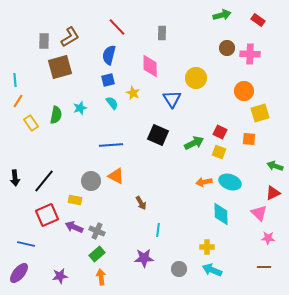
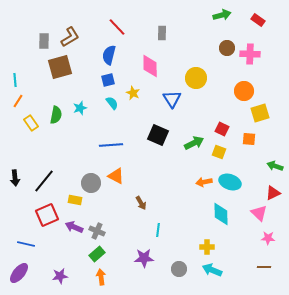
red square at (220, 132): moved 2 px right, 3 px up
gray circle at (91, 181): moved 2 px down
